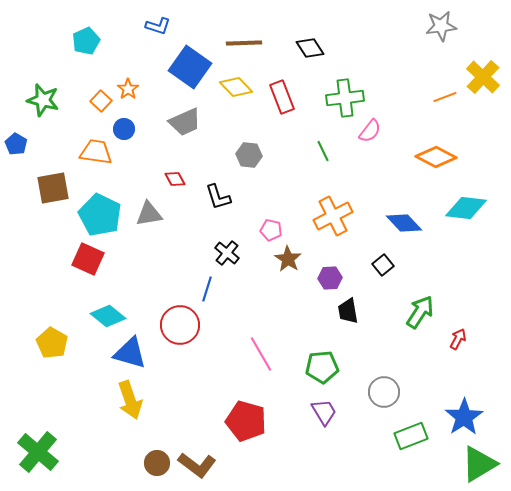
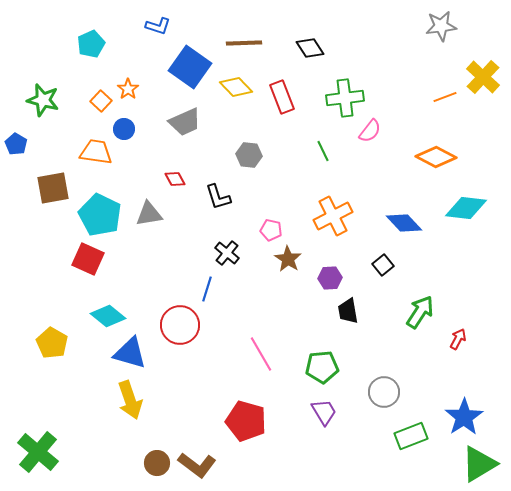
cyan pentagon at (86, 41): moved 5 px right, 3 px down
